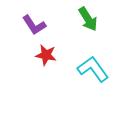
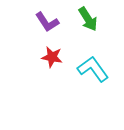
purple L-shape: moved 13 px right, 3 px up
red star: moved 6 px right, 2 px down
